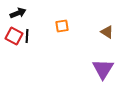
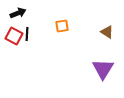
black line: moved 2 px up
